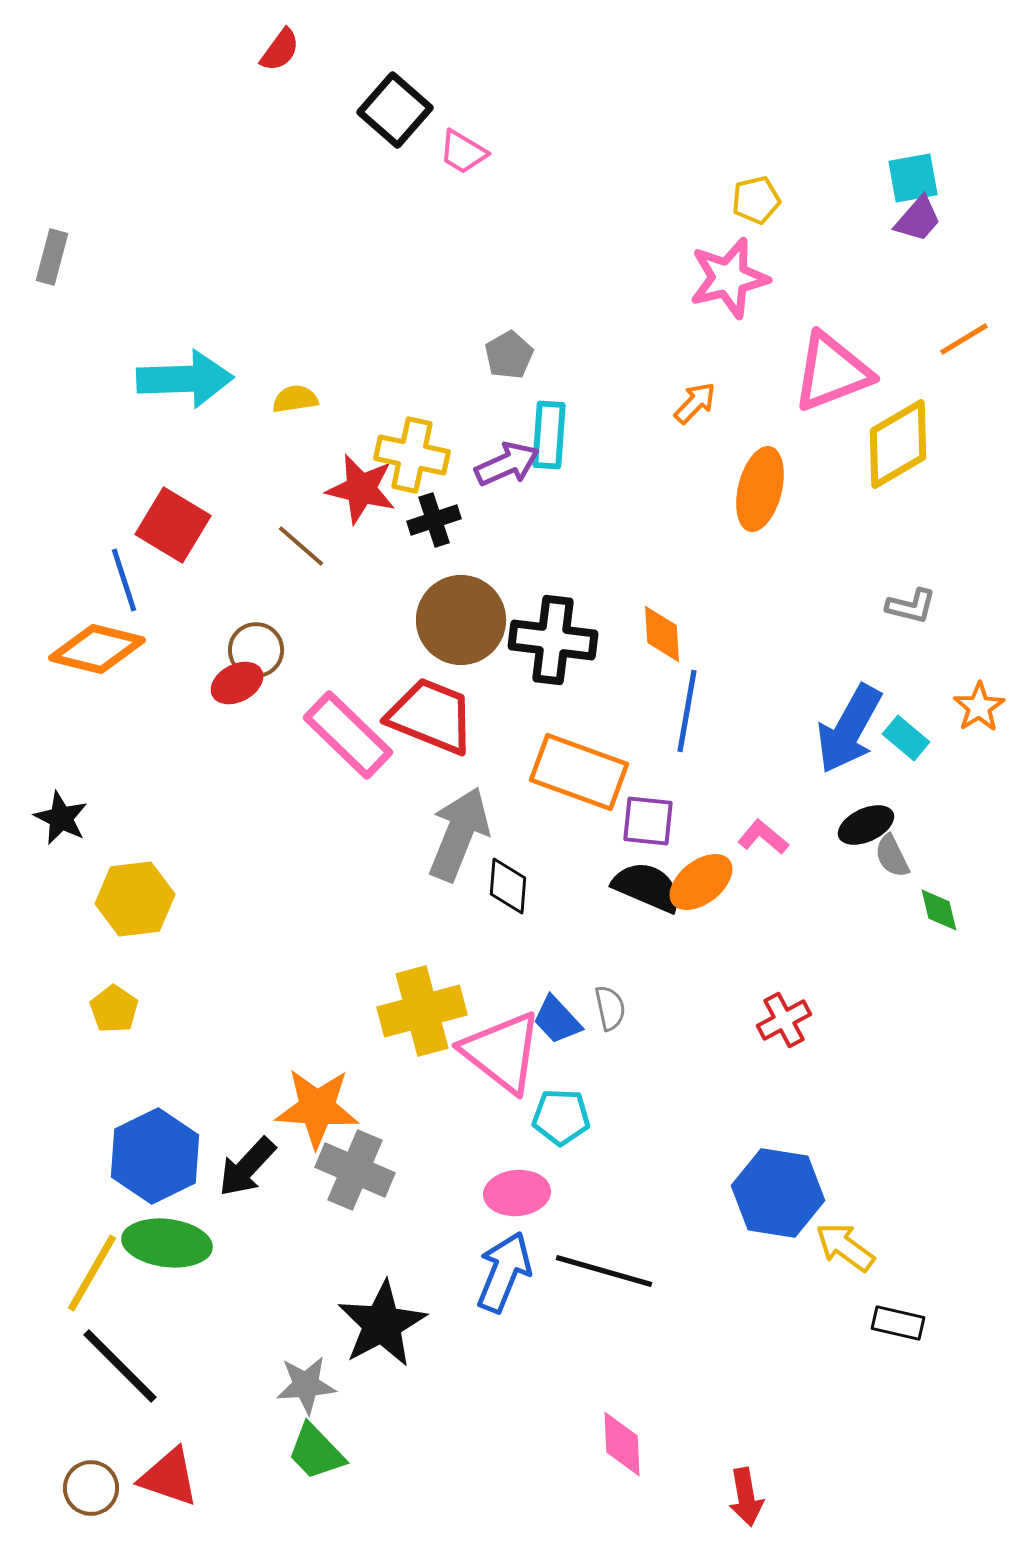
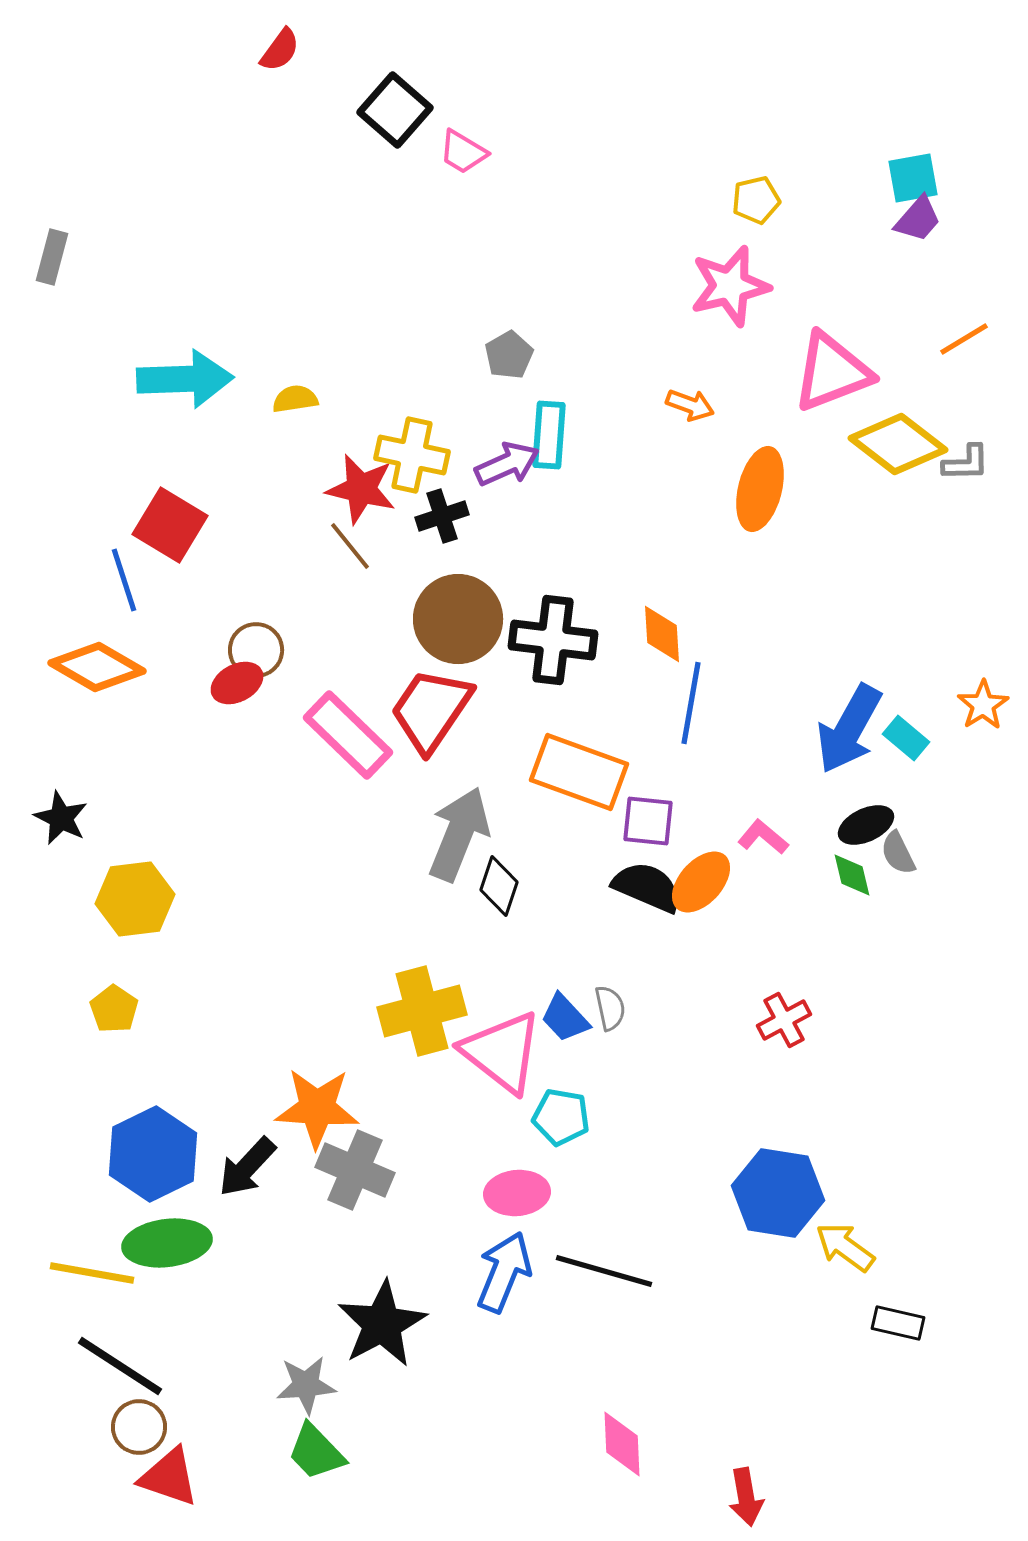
pink star at (729, 278): moved 1 px right, 8 px down
orange arrow at (695, 403): moved 5 px left, 2 px down; rotated 66 degrees clockwise
yellow diamond at (898, 444): rotated 68 degrees clockwise
black cross at (434, 520): moved 8 px right, 4 px up
red square at (173, 525): moved 3 px left
brown line at (301, 546): moved 49 px right; rotated 10 degrees clockwise
gray L-shape at (911, 606): moved 55 px right, 143 px up; rotated 15 degrees counterclockwise
brown circle at (461, 620): moved 3 px left, 1 px up
orange diamond at (97, 649): moved 18 px down; rotated 16 degrees clockwise
orange star at (979, 707): moved 4 px right, 2 px up
blue line at (687, 711): moved 4 px right, 8 px up
red trapezoid at (431, 716): moved 6 px up; rotated 78 degrees counterclockwise
gray semicircle at (892, 856): moved 6 px right, 3 px up
orange ellipse at (701, 882): rotated 10 degrees counterclockwise
black diamond at (508, 886): moved 9 px left; rotated 14 degrees clockwise
green diamond at (939, 910): moved 87 px left, 35 px up
blue trapezoid at (557, 1020): moved 8 px right, 2 px up
cyan pentagon at (561, 1117): rotated 8 degrees clockwise
blue hexagon at (155, 1156): moved 2 px left, 2 px up
green ellipse at (167, 1243): rotated 14 degrees counterclockwise
yellow line at (92, 1273): rotated 70 degrees clockwise
black line at (120, 1366): rotated 12 degrees counterclockwise
brown circle at (91, 1488): moved 48 px right, 61 px up
